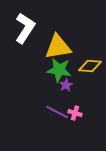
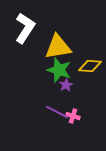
green star: rotated 10 degrees clockwise
pink cross: moved 2 px left, 3 px down
